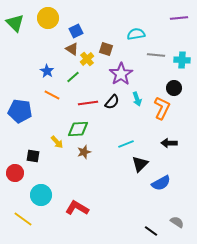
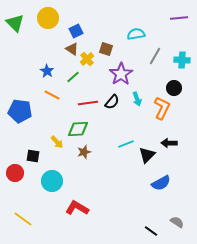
gray line: moved 1 px left, 1 px down; rotated 66 degrees counterclockwise
black triangle: moved 7 px right, 9 px up
cyan circle: moved 11 px right, 14 px up
